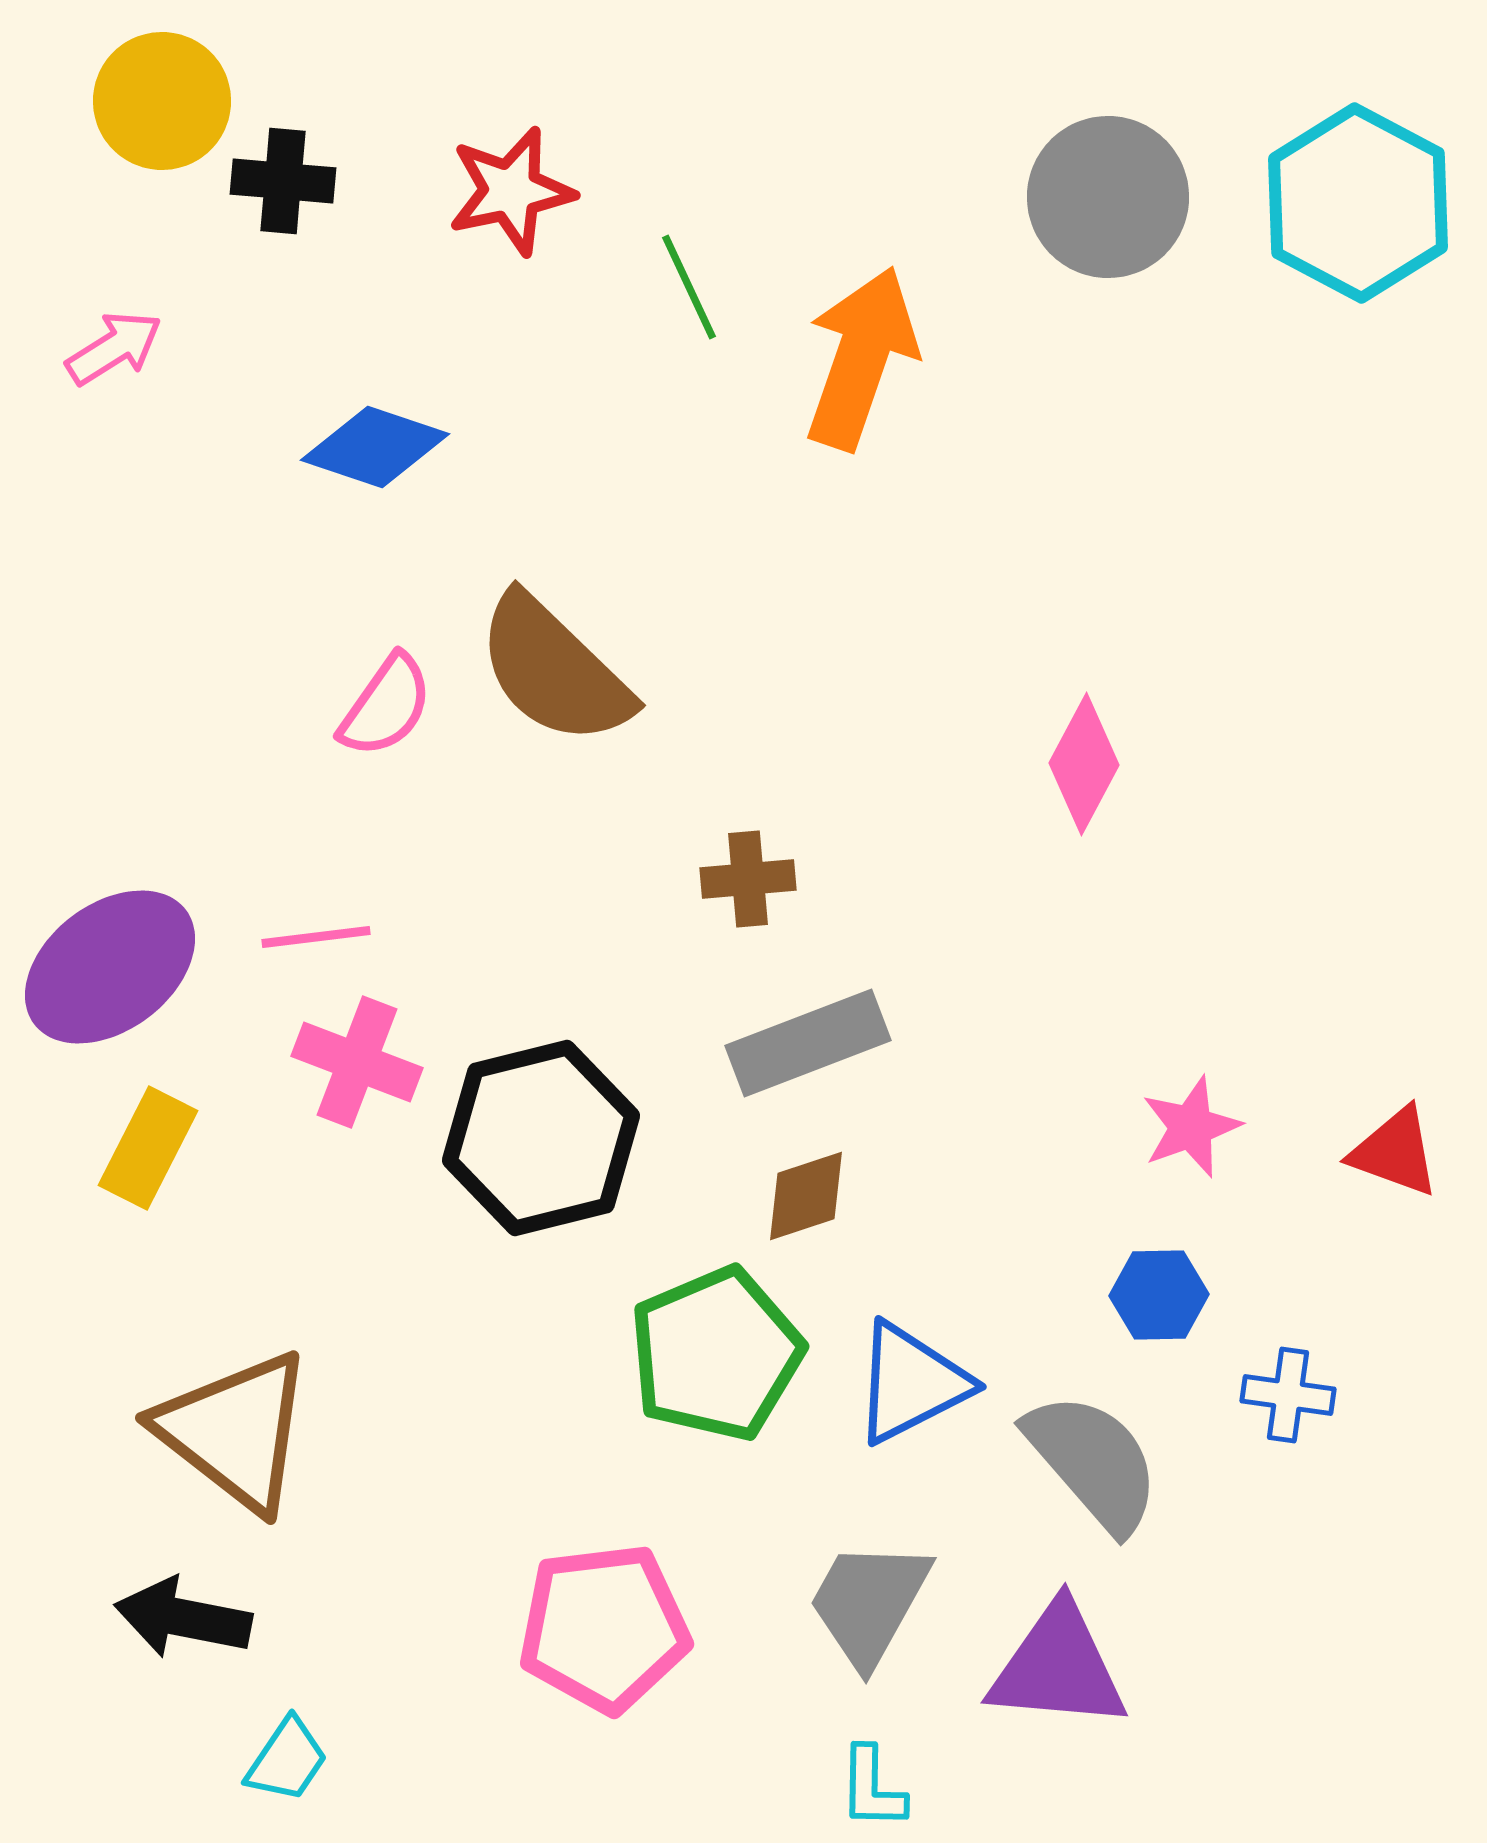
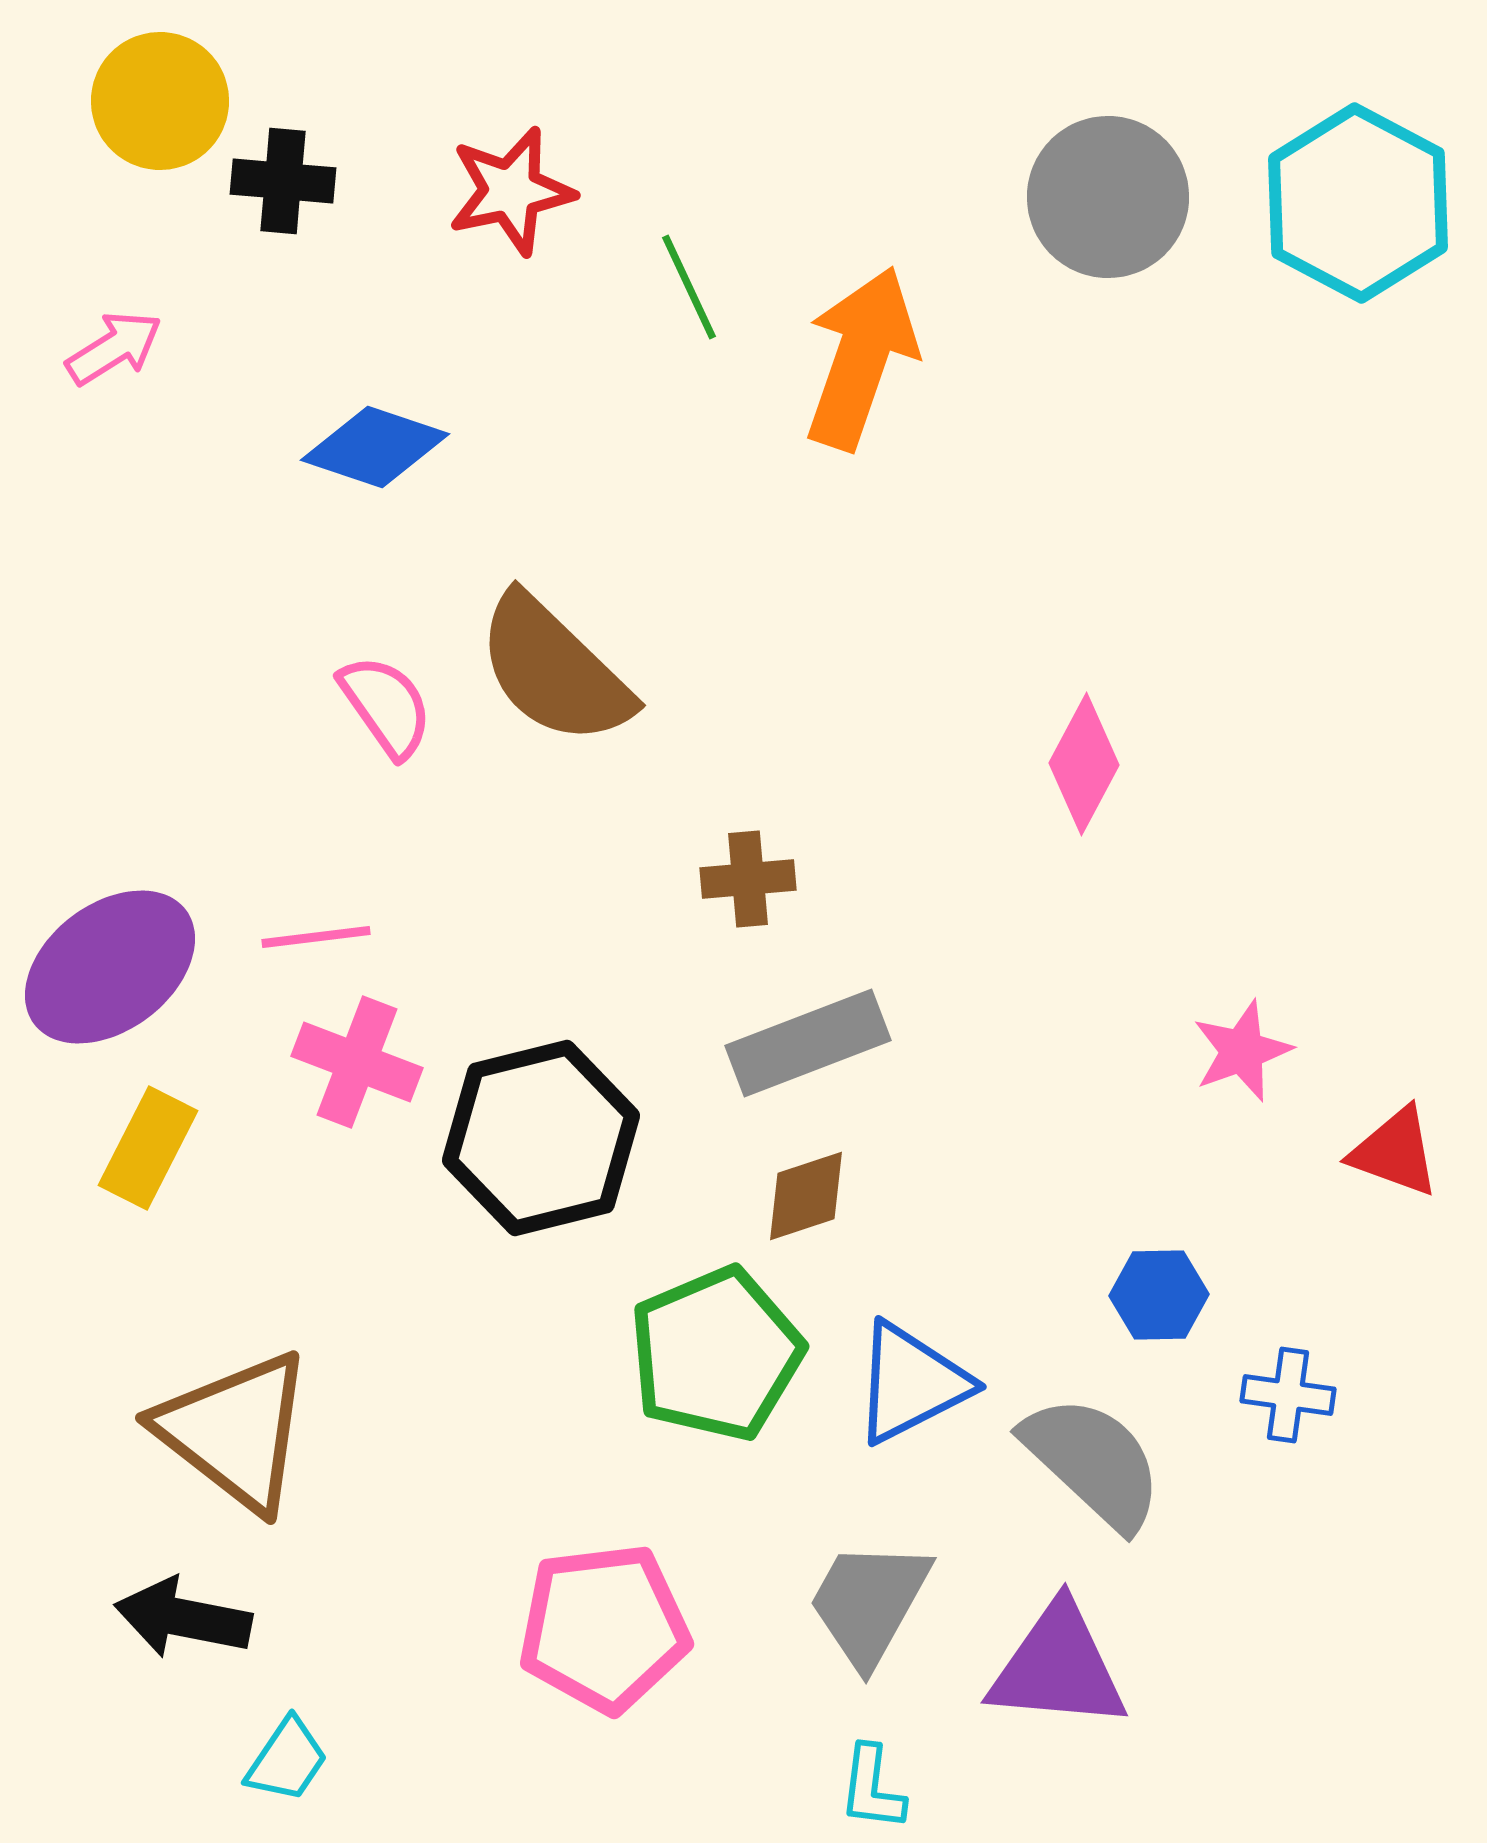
yellow circle: moved 2 px left
pink semicircle: rotated 70 degrees counterclockwise
pink star: moved 51 px right, 76 px up
gray semicircle: rotated 6 degrees counterclockwise
cyan L-shape: rotated 6 degrees clockwise
